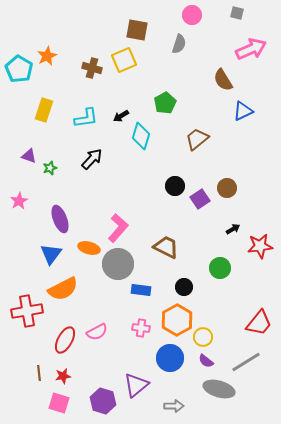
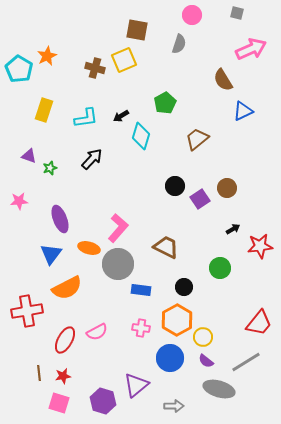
brown cross at (92, 68): moved 3 px right
pink star at (19, 201): rotated 24 degrees clockwise
orange semicircle at (63, 289): moved 4 px right, 1 px up
